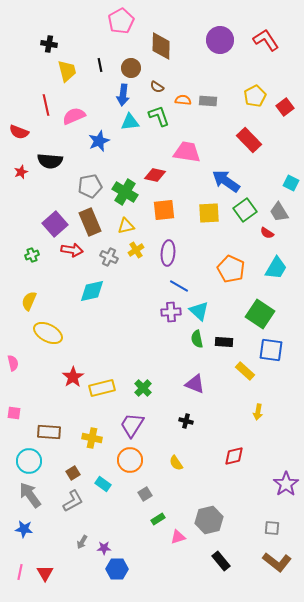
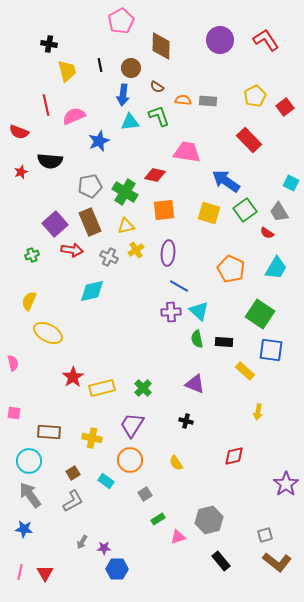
yellow square at (209, 213): rotated 20 degrees clockwise
cyan rectangle at (103, 484): moved 3 px right, 3 px up
gray square at (272, 528): moved 7 px left, 7 px down; rotated 21 degrees counterclockwise
